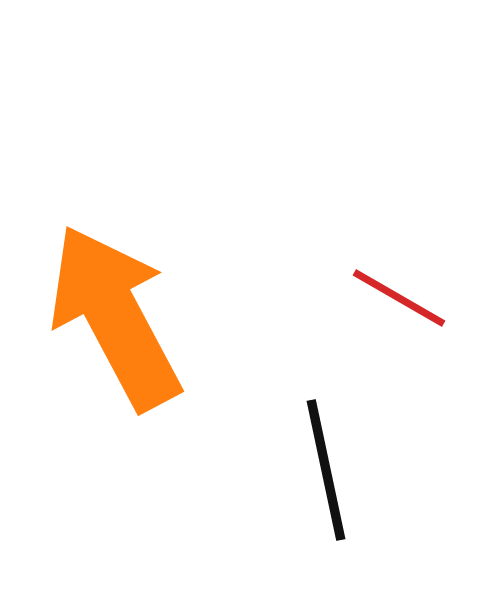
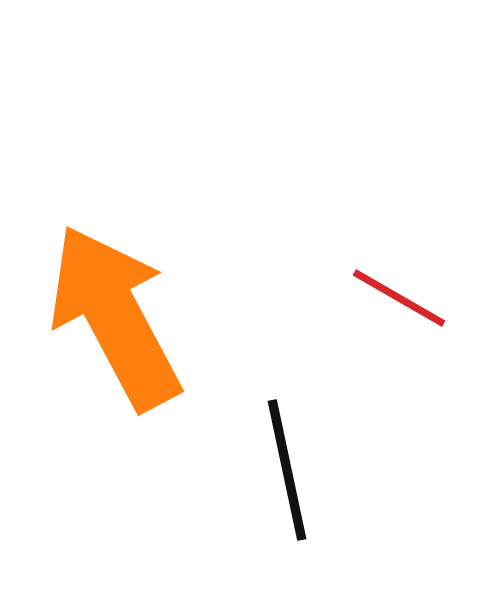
black line: moved 39 px left
